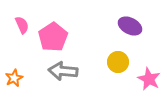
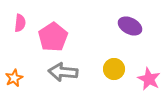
pink semicircle: moved 2 px left, 2 px up; rotated 30 degrees clockwise
yellow circle: moved 4 px left, 7 px down
gray arrow: moved 1 px down
